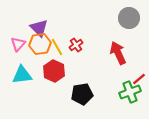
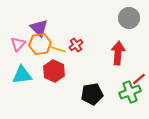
yellow line: moved 2 px down; rotated 42 degrees counterclockwise
red arrow: rotated 30 degrees clockwise
black pentagon: moved 10 px right
